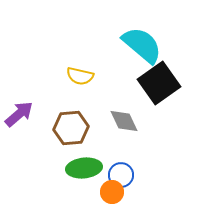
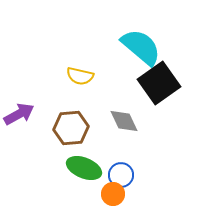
cyan semicircle: moved 1 px left, 2 px down
purple arrow: rotated 12 degrees clockwise
green ellipse: rotated 28 degrees clockwise
orange circle: moved 1 px right, 2 px down
